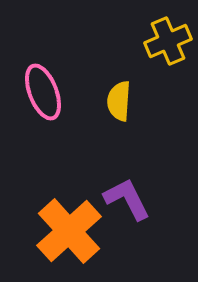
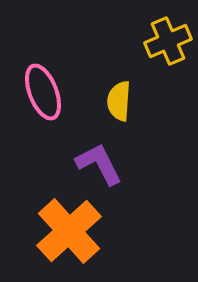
purple L-shape: moved 28 px left, 35 px up
